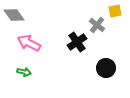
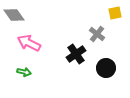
yellow square: moved 2 px down
gray cross: moved 9 px down
black cross: moved 1 px left, 12 px down
